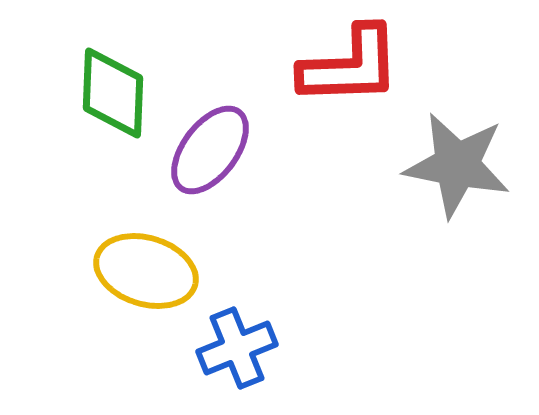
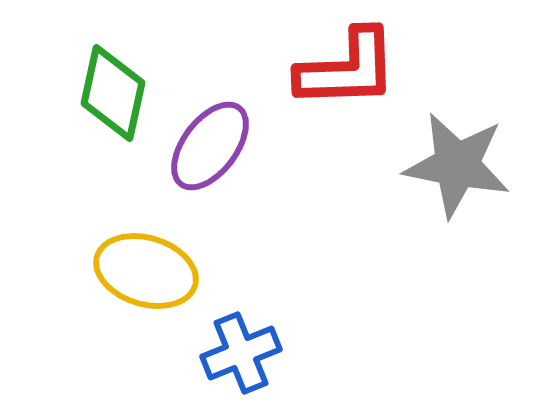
red L-shape: moved 3 px left, 3 px down
green diamond: rotated 10 degrees clockwise
purple ellipse: moved 4 px up
blue cross: moved 4 px right, 5 px down
